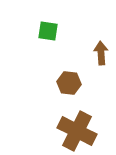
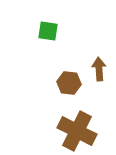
brown arrow: moved 2 px left, 16 px down
